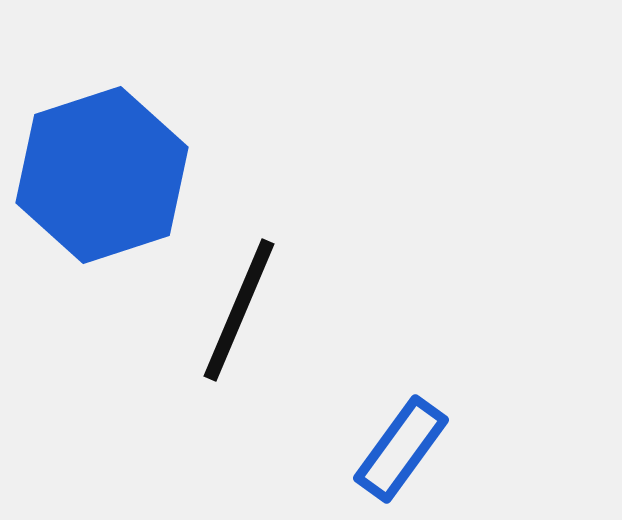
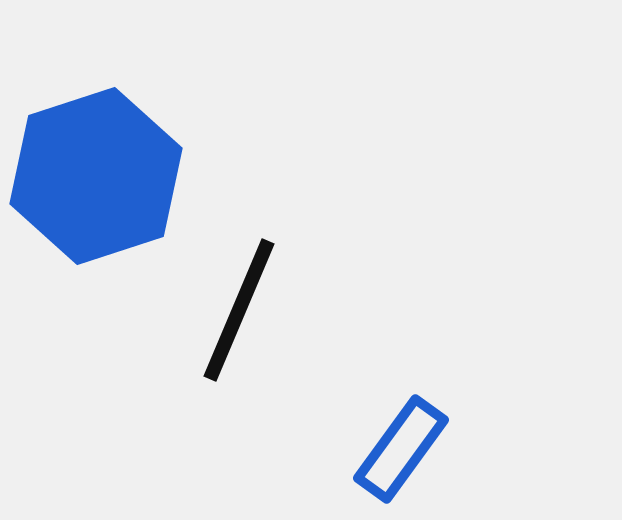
blue hexagon: moved 6 px left, 1 px down
